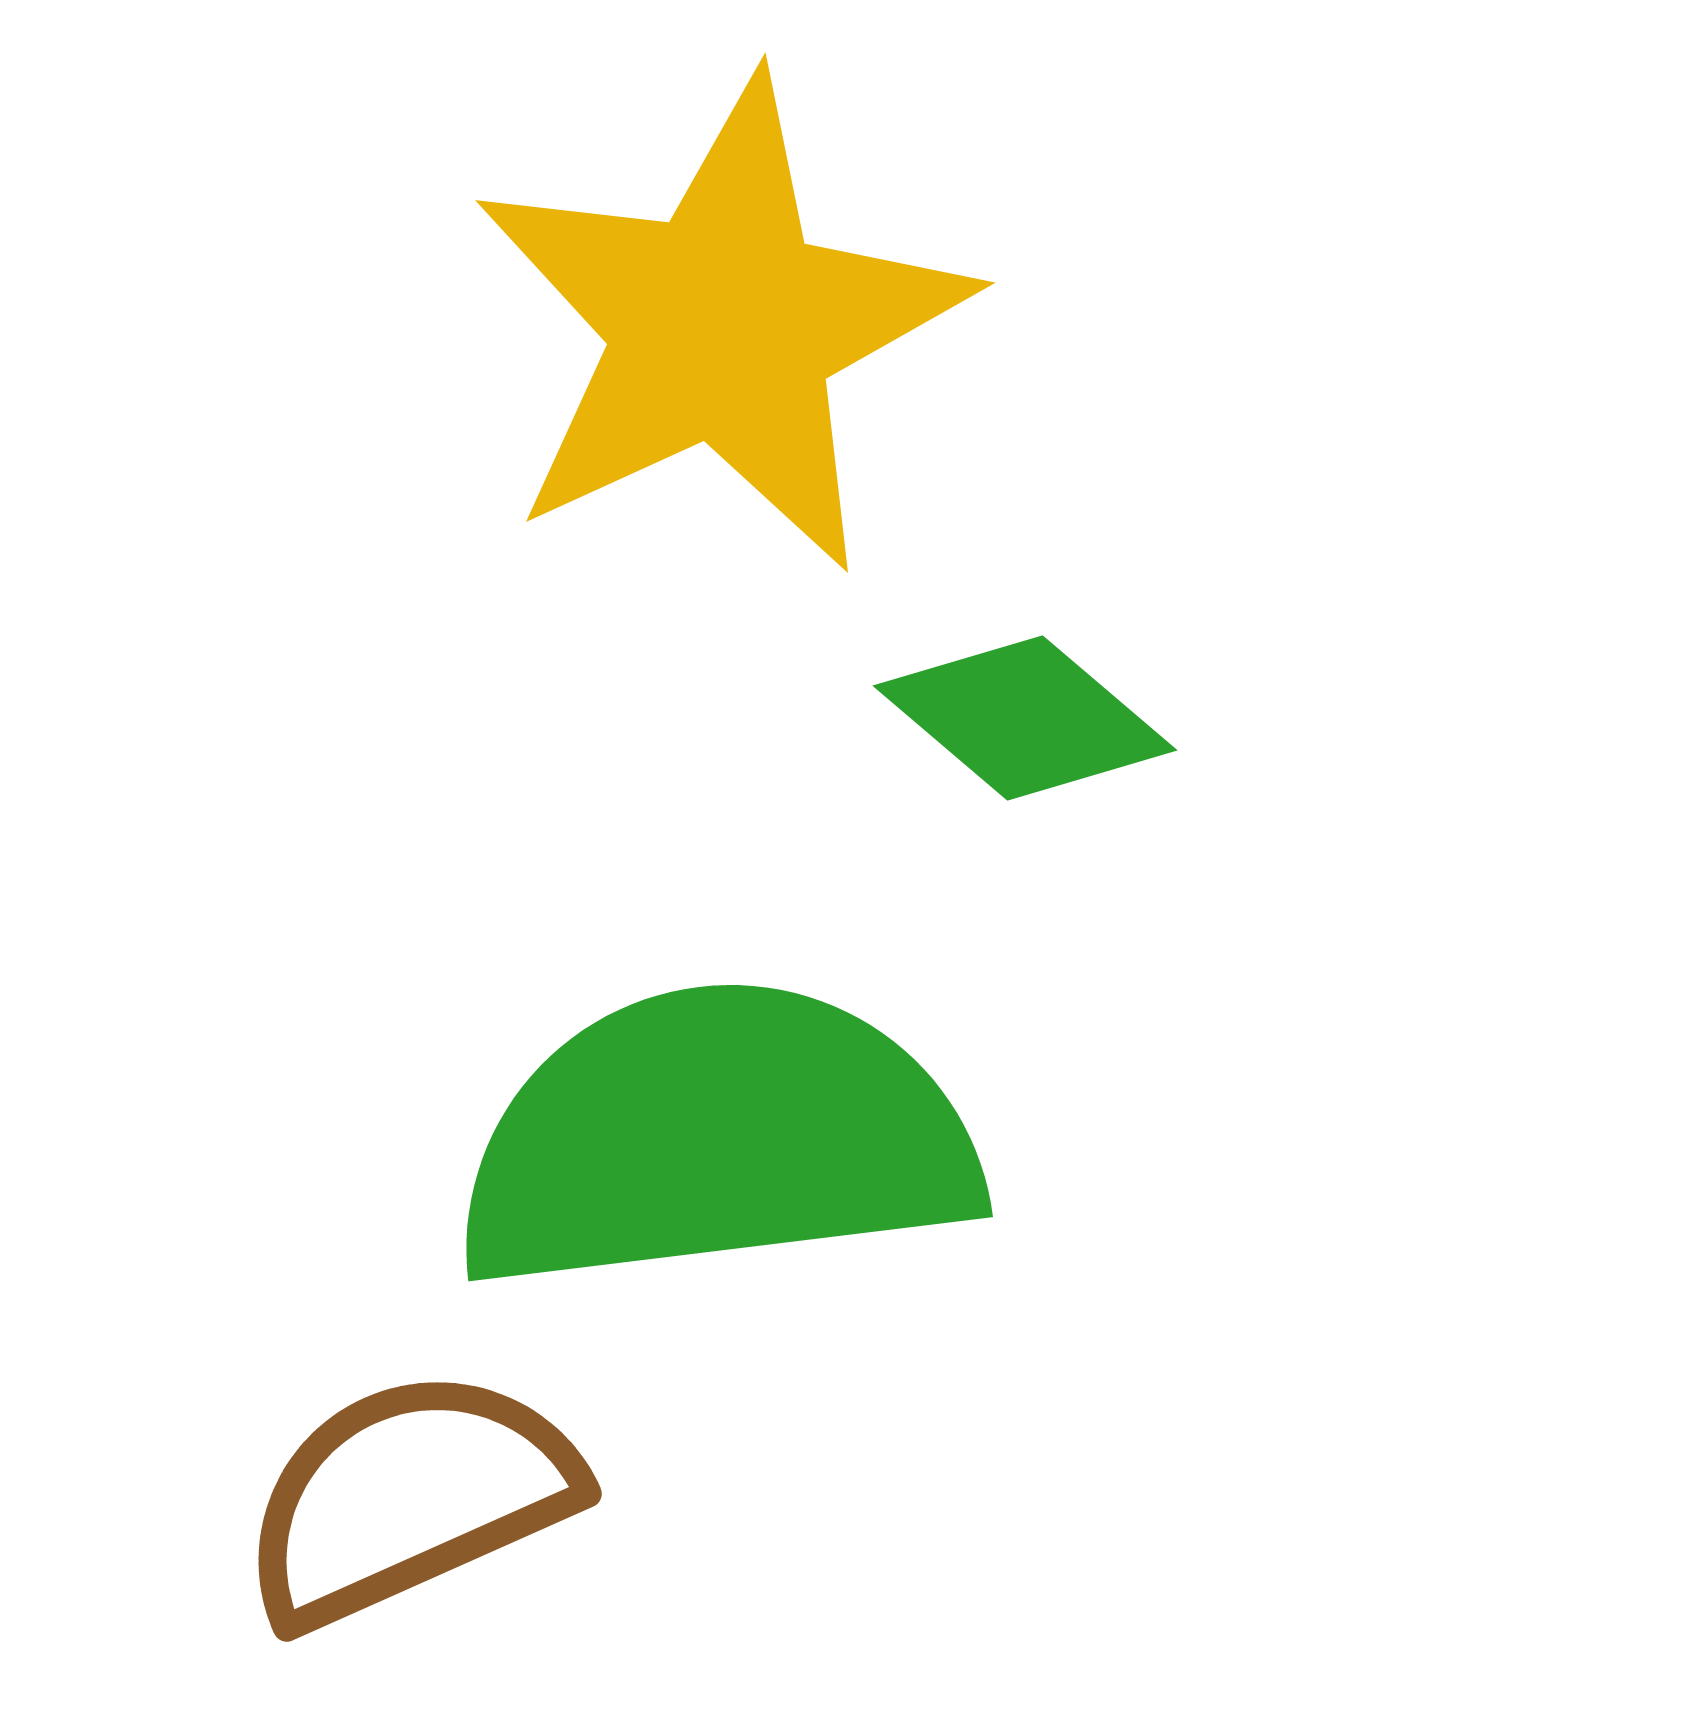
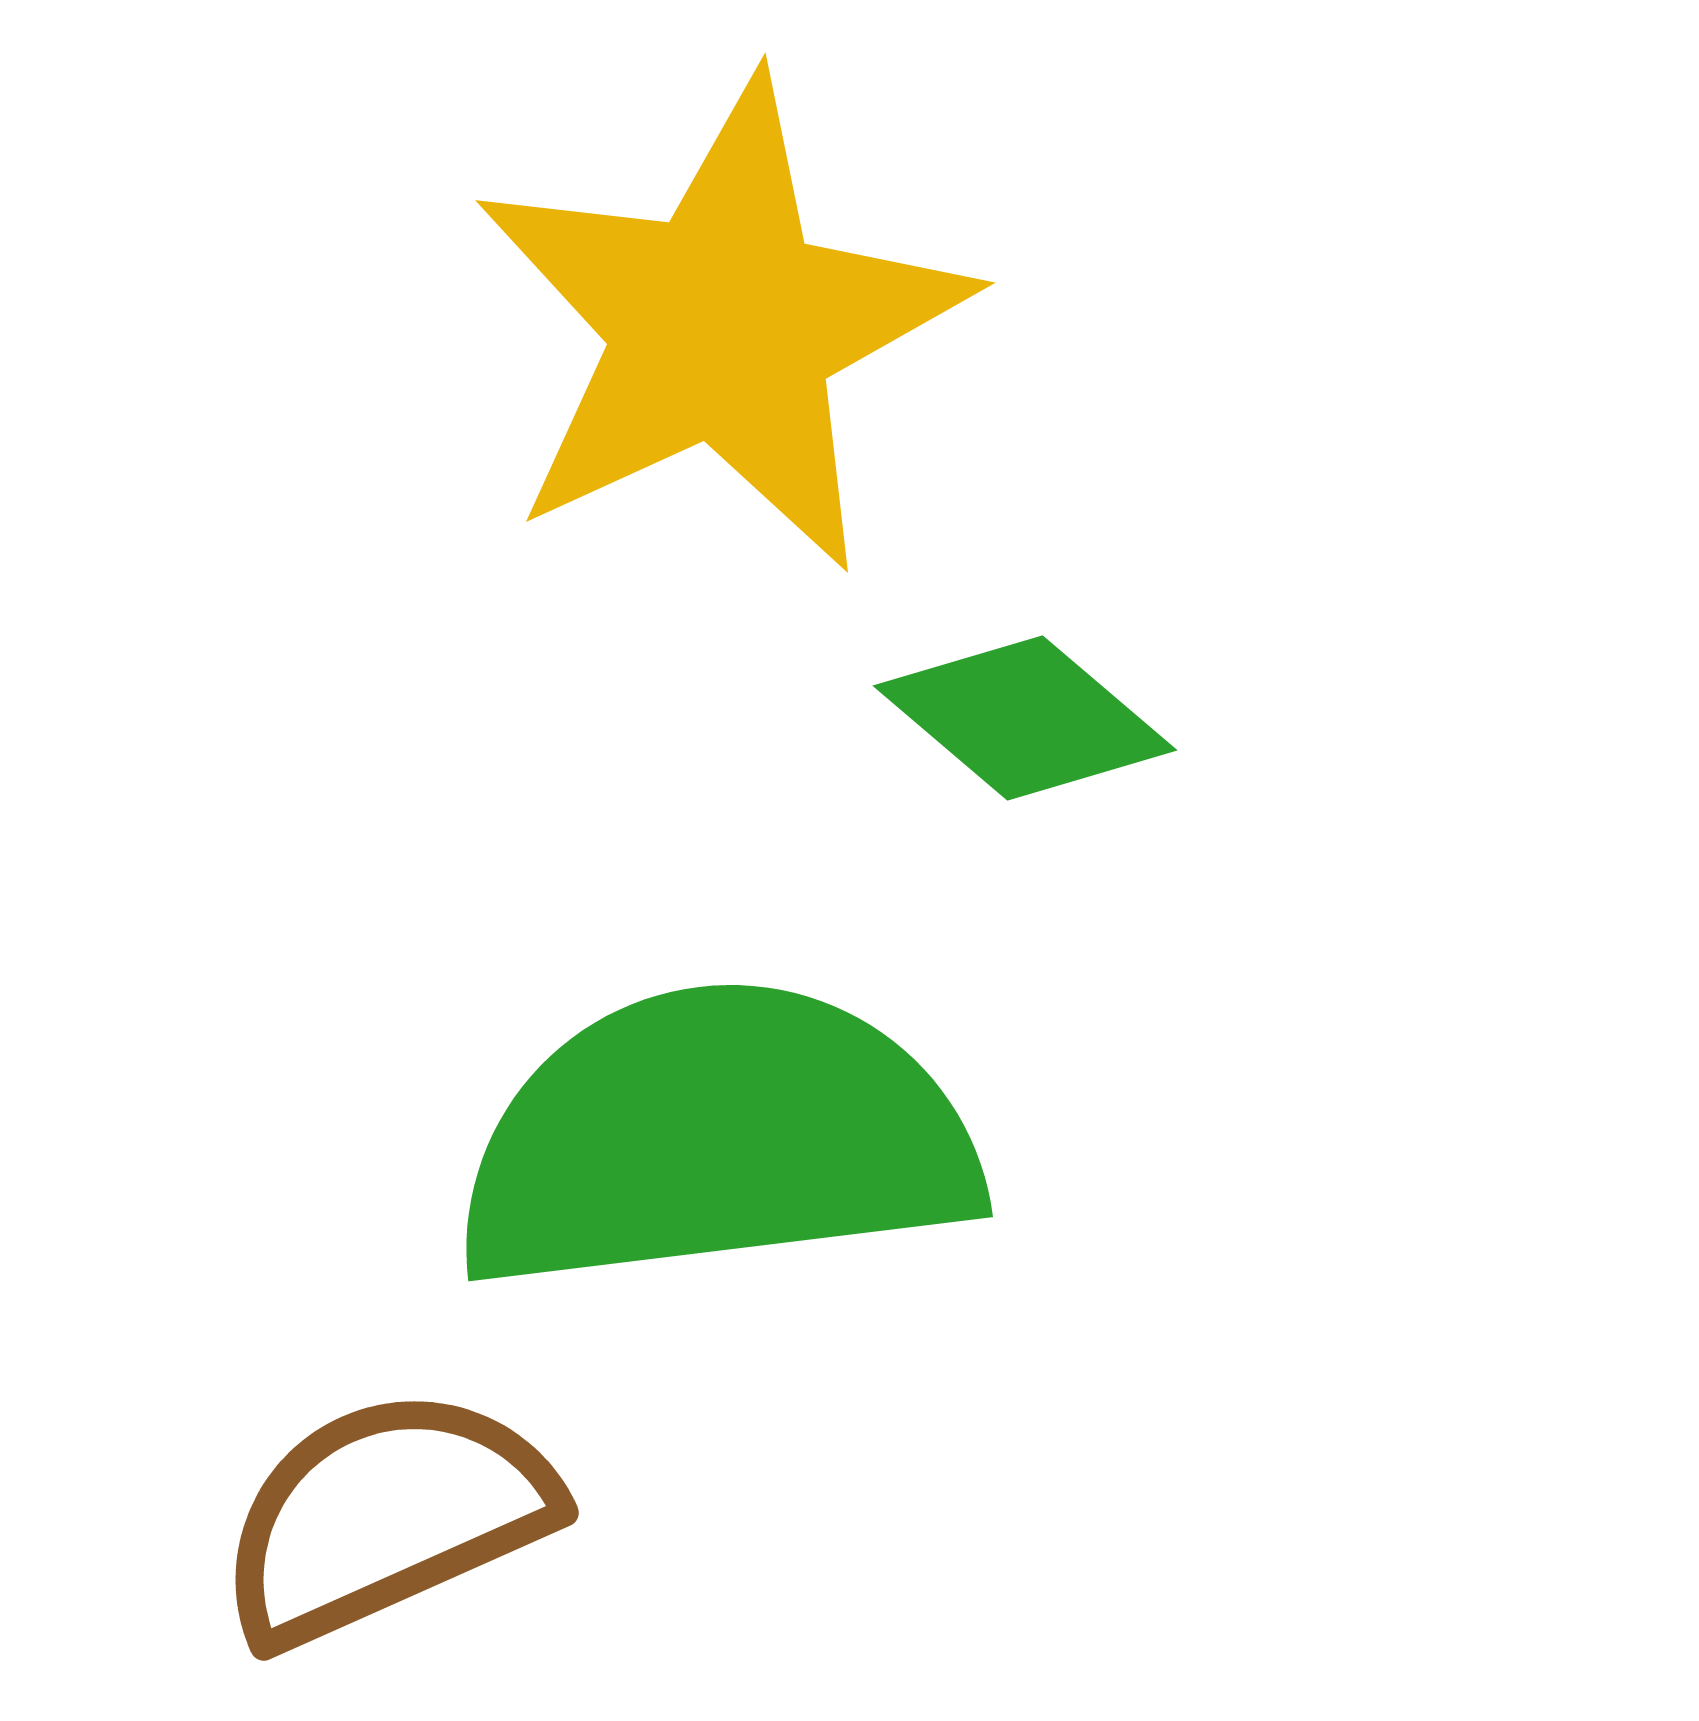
brown semicircle: moved 23 px left, 19 px down
